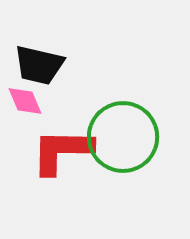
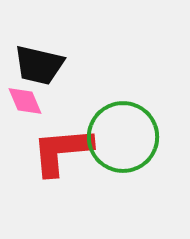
red L-shape: rotated 6 degrees counterclockwise
